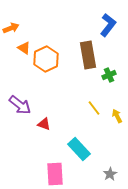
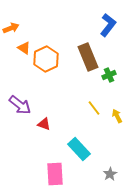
brown rectangle: moved 2 px down; rotated 12 degrees counterclockwise
